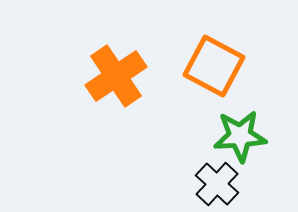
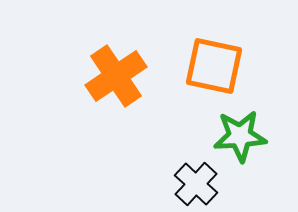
orange square: rotated 16 degrees counterclockwise
black cross: moved 21 px left
